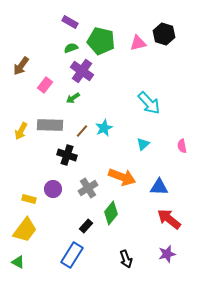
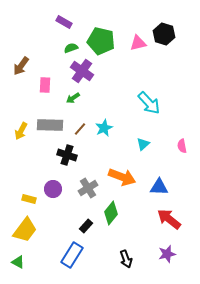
purple rectangle: moved 6 px left
pink rectangle: rotated 35 degrees counterclockwise
brown line: moved 2 px left, 2 px up
